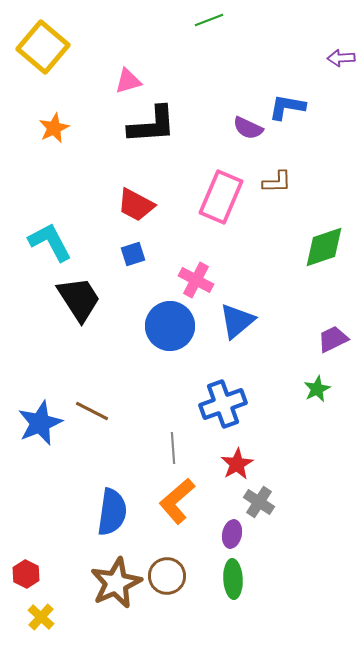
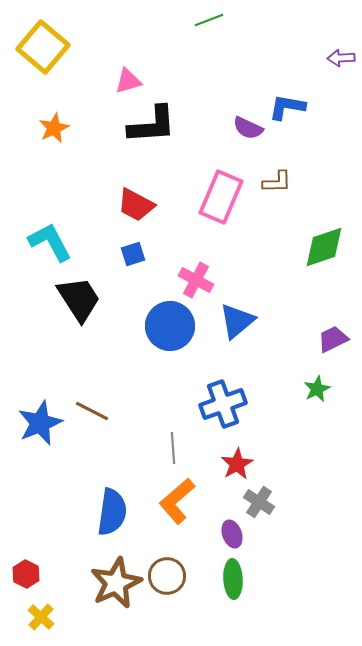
purple ellipse: rotated 32 degrees counterclockwise
